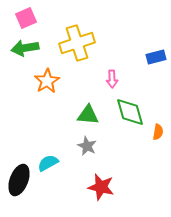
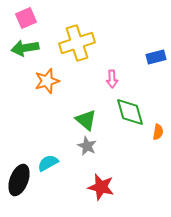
orange star: rotated 15 degrees clockwise
green triangle: moved 2 px left, 5 px down; rotated 35 degrees clockwise
